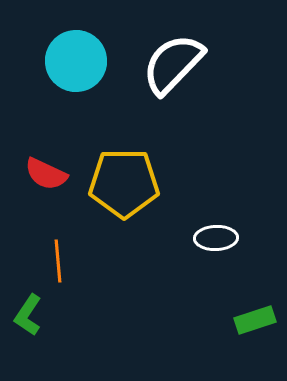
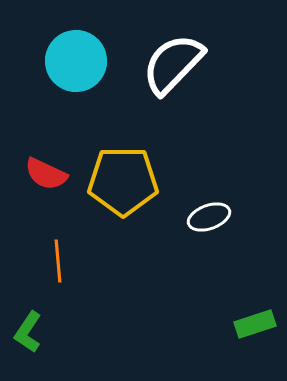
yellow pentagon: moved 1 px left, 2 px up
white ellipse: moved 7 px left, 21 px up; rotated 18 degrees counterclockwise
green L-shape: moved 17 px down
green rectangle: moved 4 px down
